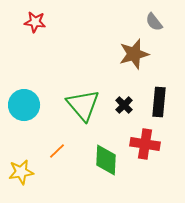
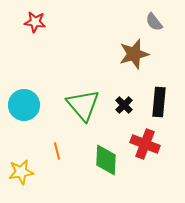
red cross: rotated 12 degrees clockwise
orange line: rotated 60 degrees counterclockwise
